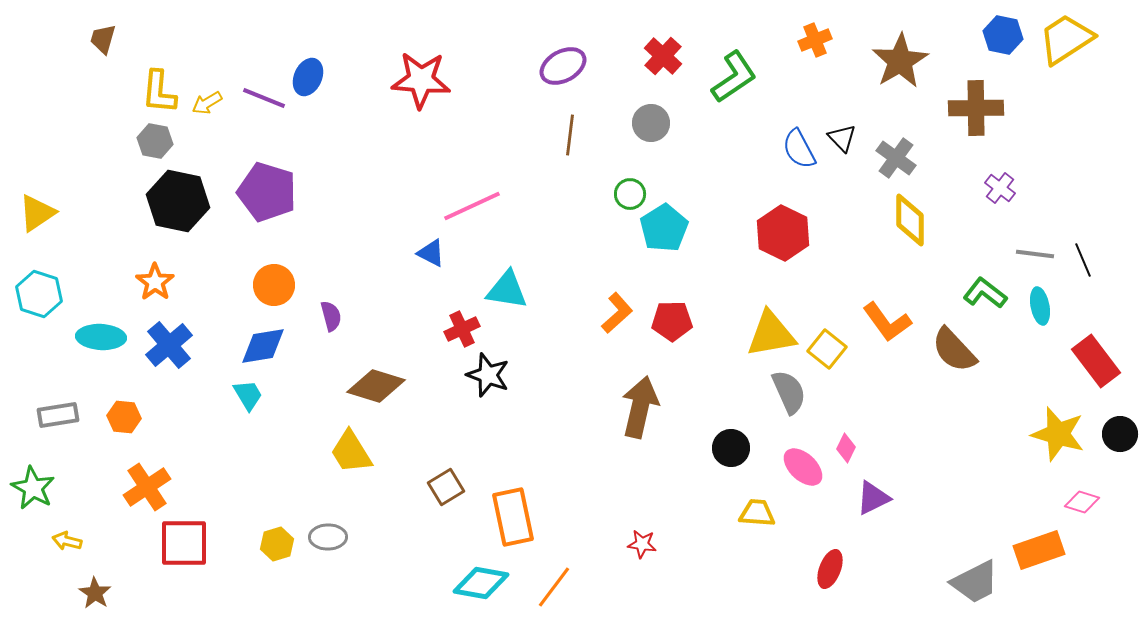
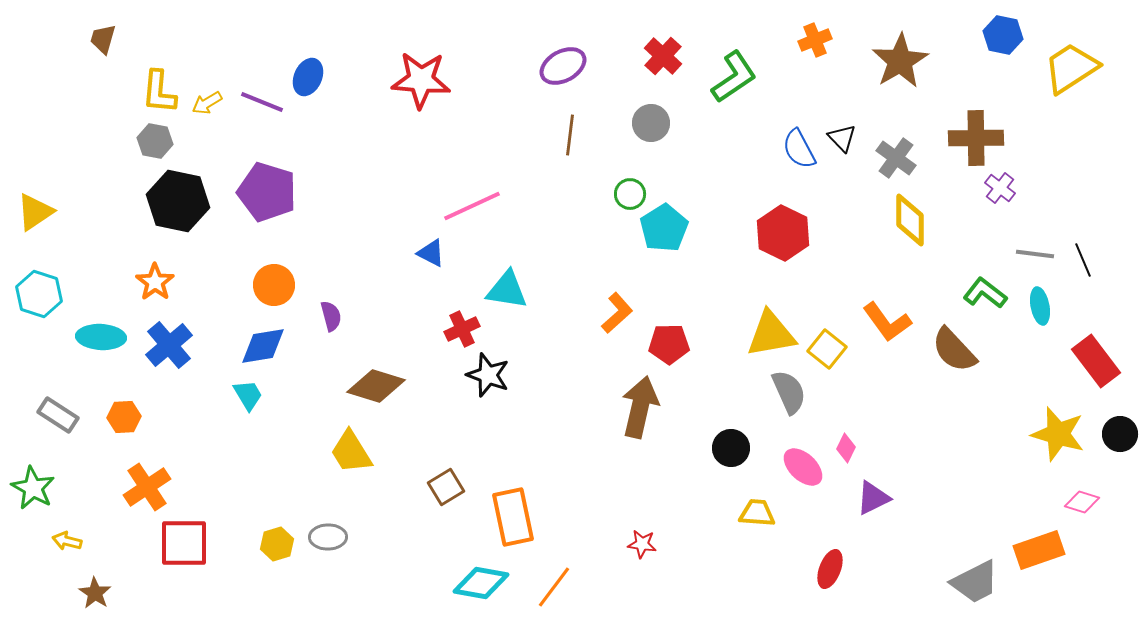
yellow trapezoid at (1066, 39): moved 5 px right, 29 px down
purple line at (264, 98): moved 2 px left, 4 px down
brown cross at (976, 108): moved 30 px down
yellow triangle at (37, 213): moved 2 px left, 1 px up
red pentagon at (672, 321): moved 3 px left, 23 px down
gray rectangle at (58, 415): rotated 42 degrees clockwise
orange hexagon at (124, 417): rotated 8 degrees counterclockwise
